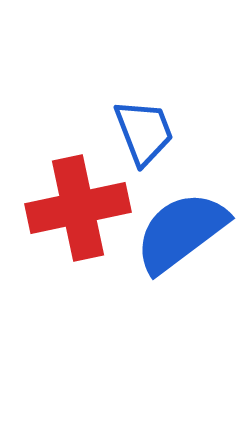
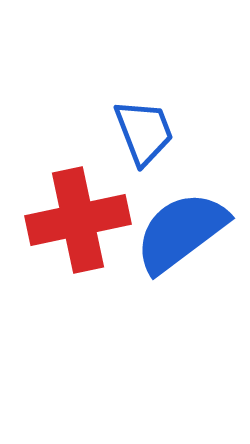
red cross: moved 12 px down
